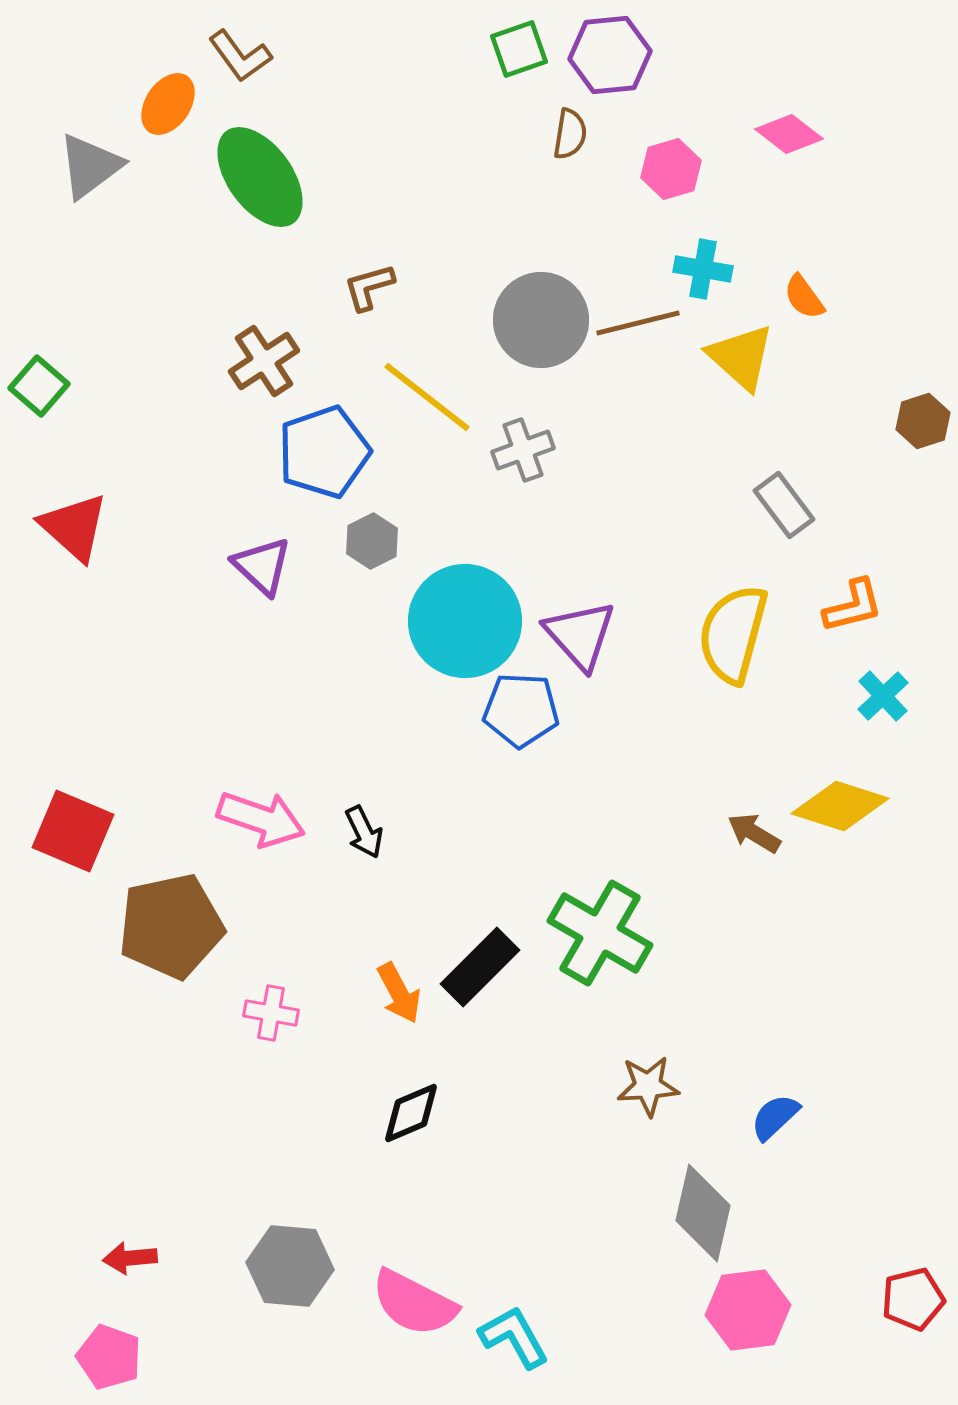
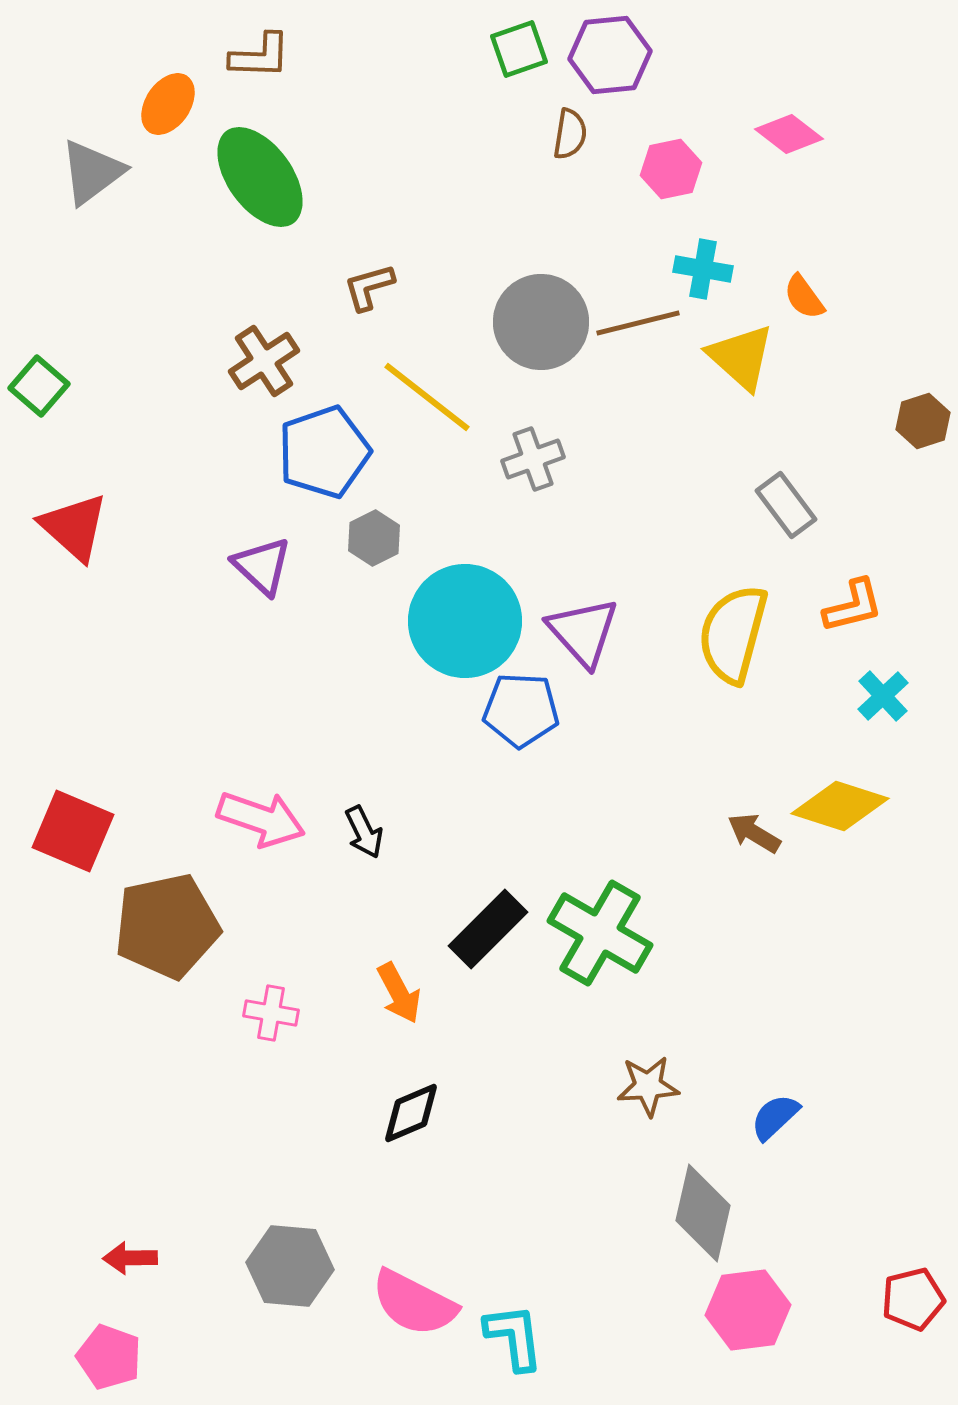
brown L-shape at (240, 56): moved 20 px right; rotated 52 degrees counterclockwise
gray triangle at (90, 166): moved 2 px right, 6 px down
pink hexagon at (671, 169): rotated 4 degrees clockwise
gray circle at (541, 320): moved 2 px down
gray cross at (523, 450): moved 10 px right, 9 px down
gray rectangle at (784, 505): moved 2 px right
gray hexagon at (372, 541): moved 2 px right, 3 px up
purple triangle at (580, 635): moved 3 px right, 3 px up
brown pentagon at (171, 926): moved 4 px left
black rectangle at (480, 967): moved 8 px right, 38 px up
red arrow at (130, 1258): rotated 4 degrees clockwise
cyan L-shape at (514, 1337): rotated 22 degrees clockwise
